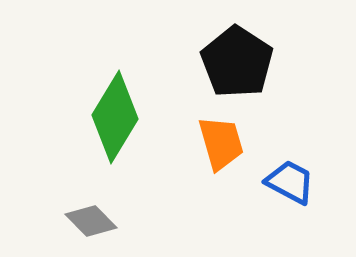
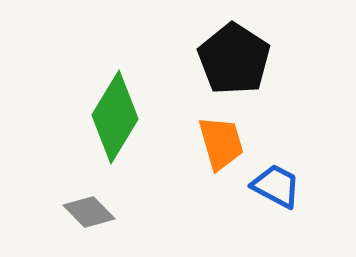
black pentagon: moved 3 px left, 3 px up
blue trapezoid: moved 14 px left, 4 px down
gray diamond: moved 2 px left, 9 px up
